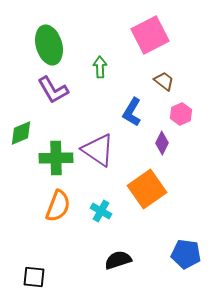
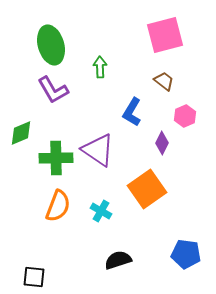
pink square: moved 15 px right; rotated 12 degrees clockwise
green ellipse: moved 2 px right
pink hexagon: moved 4 px right, 2 px down
